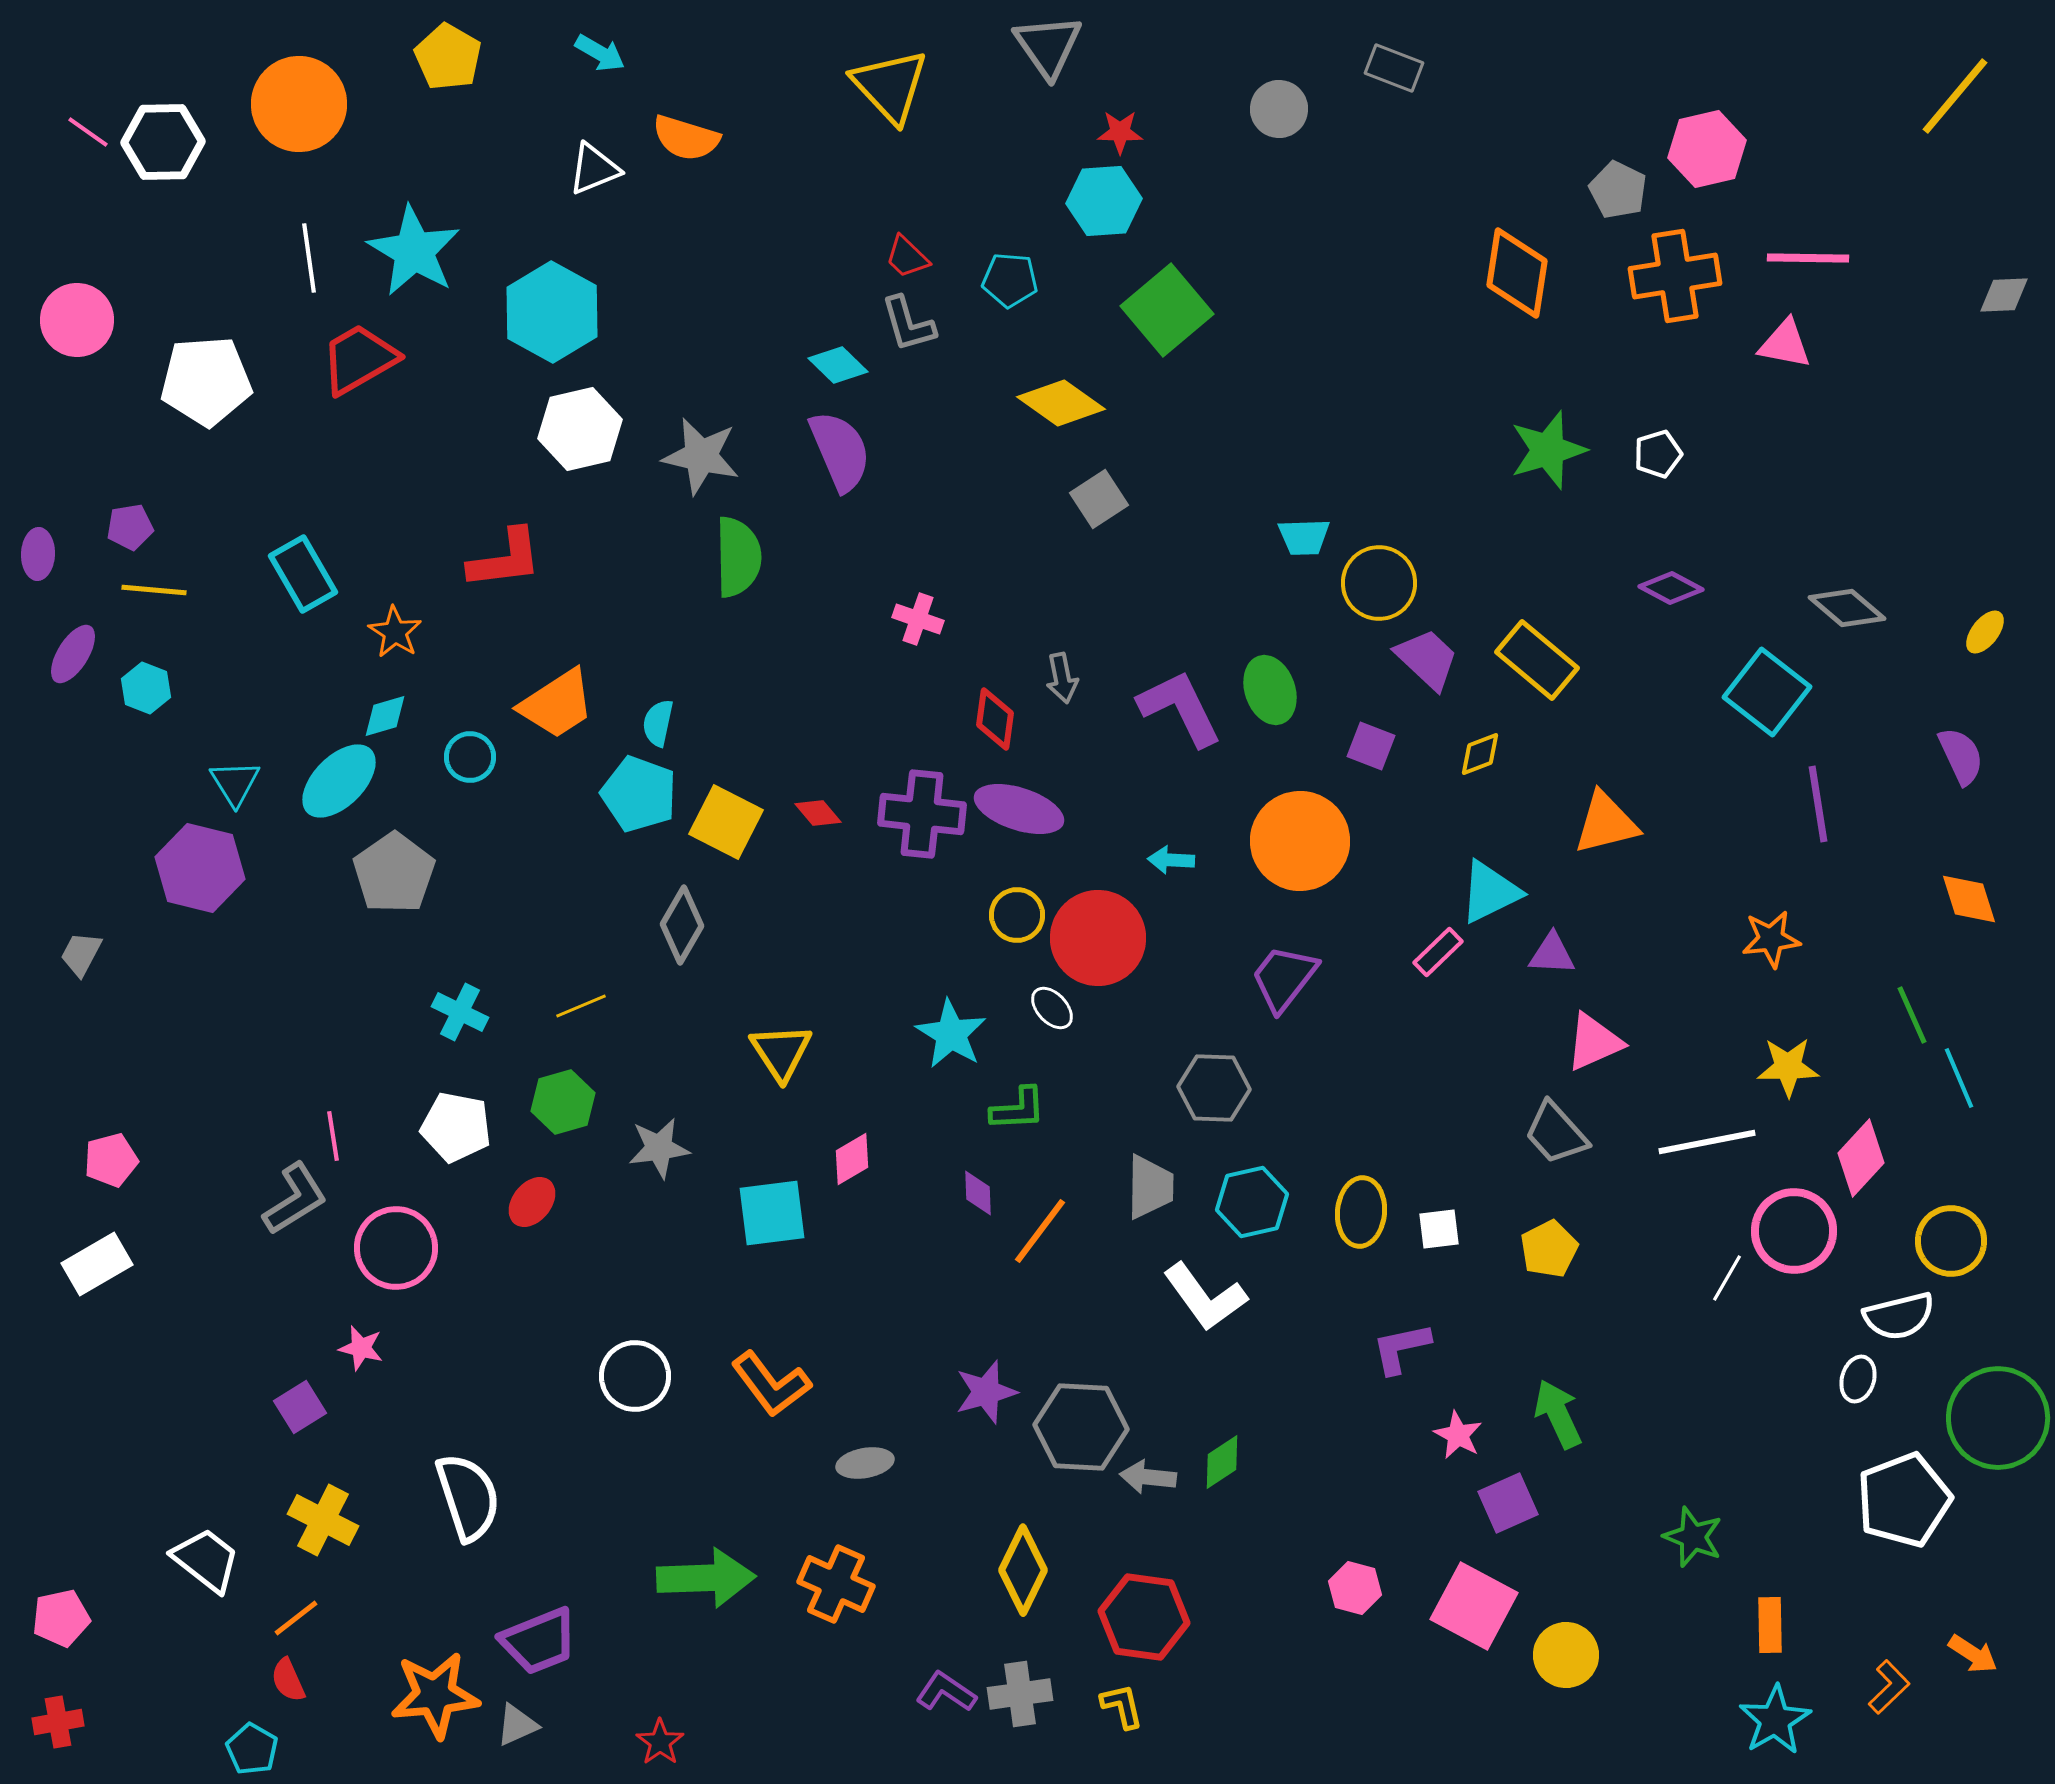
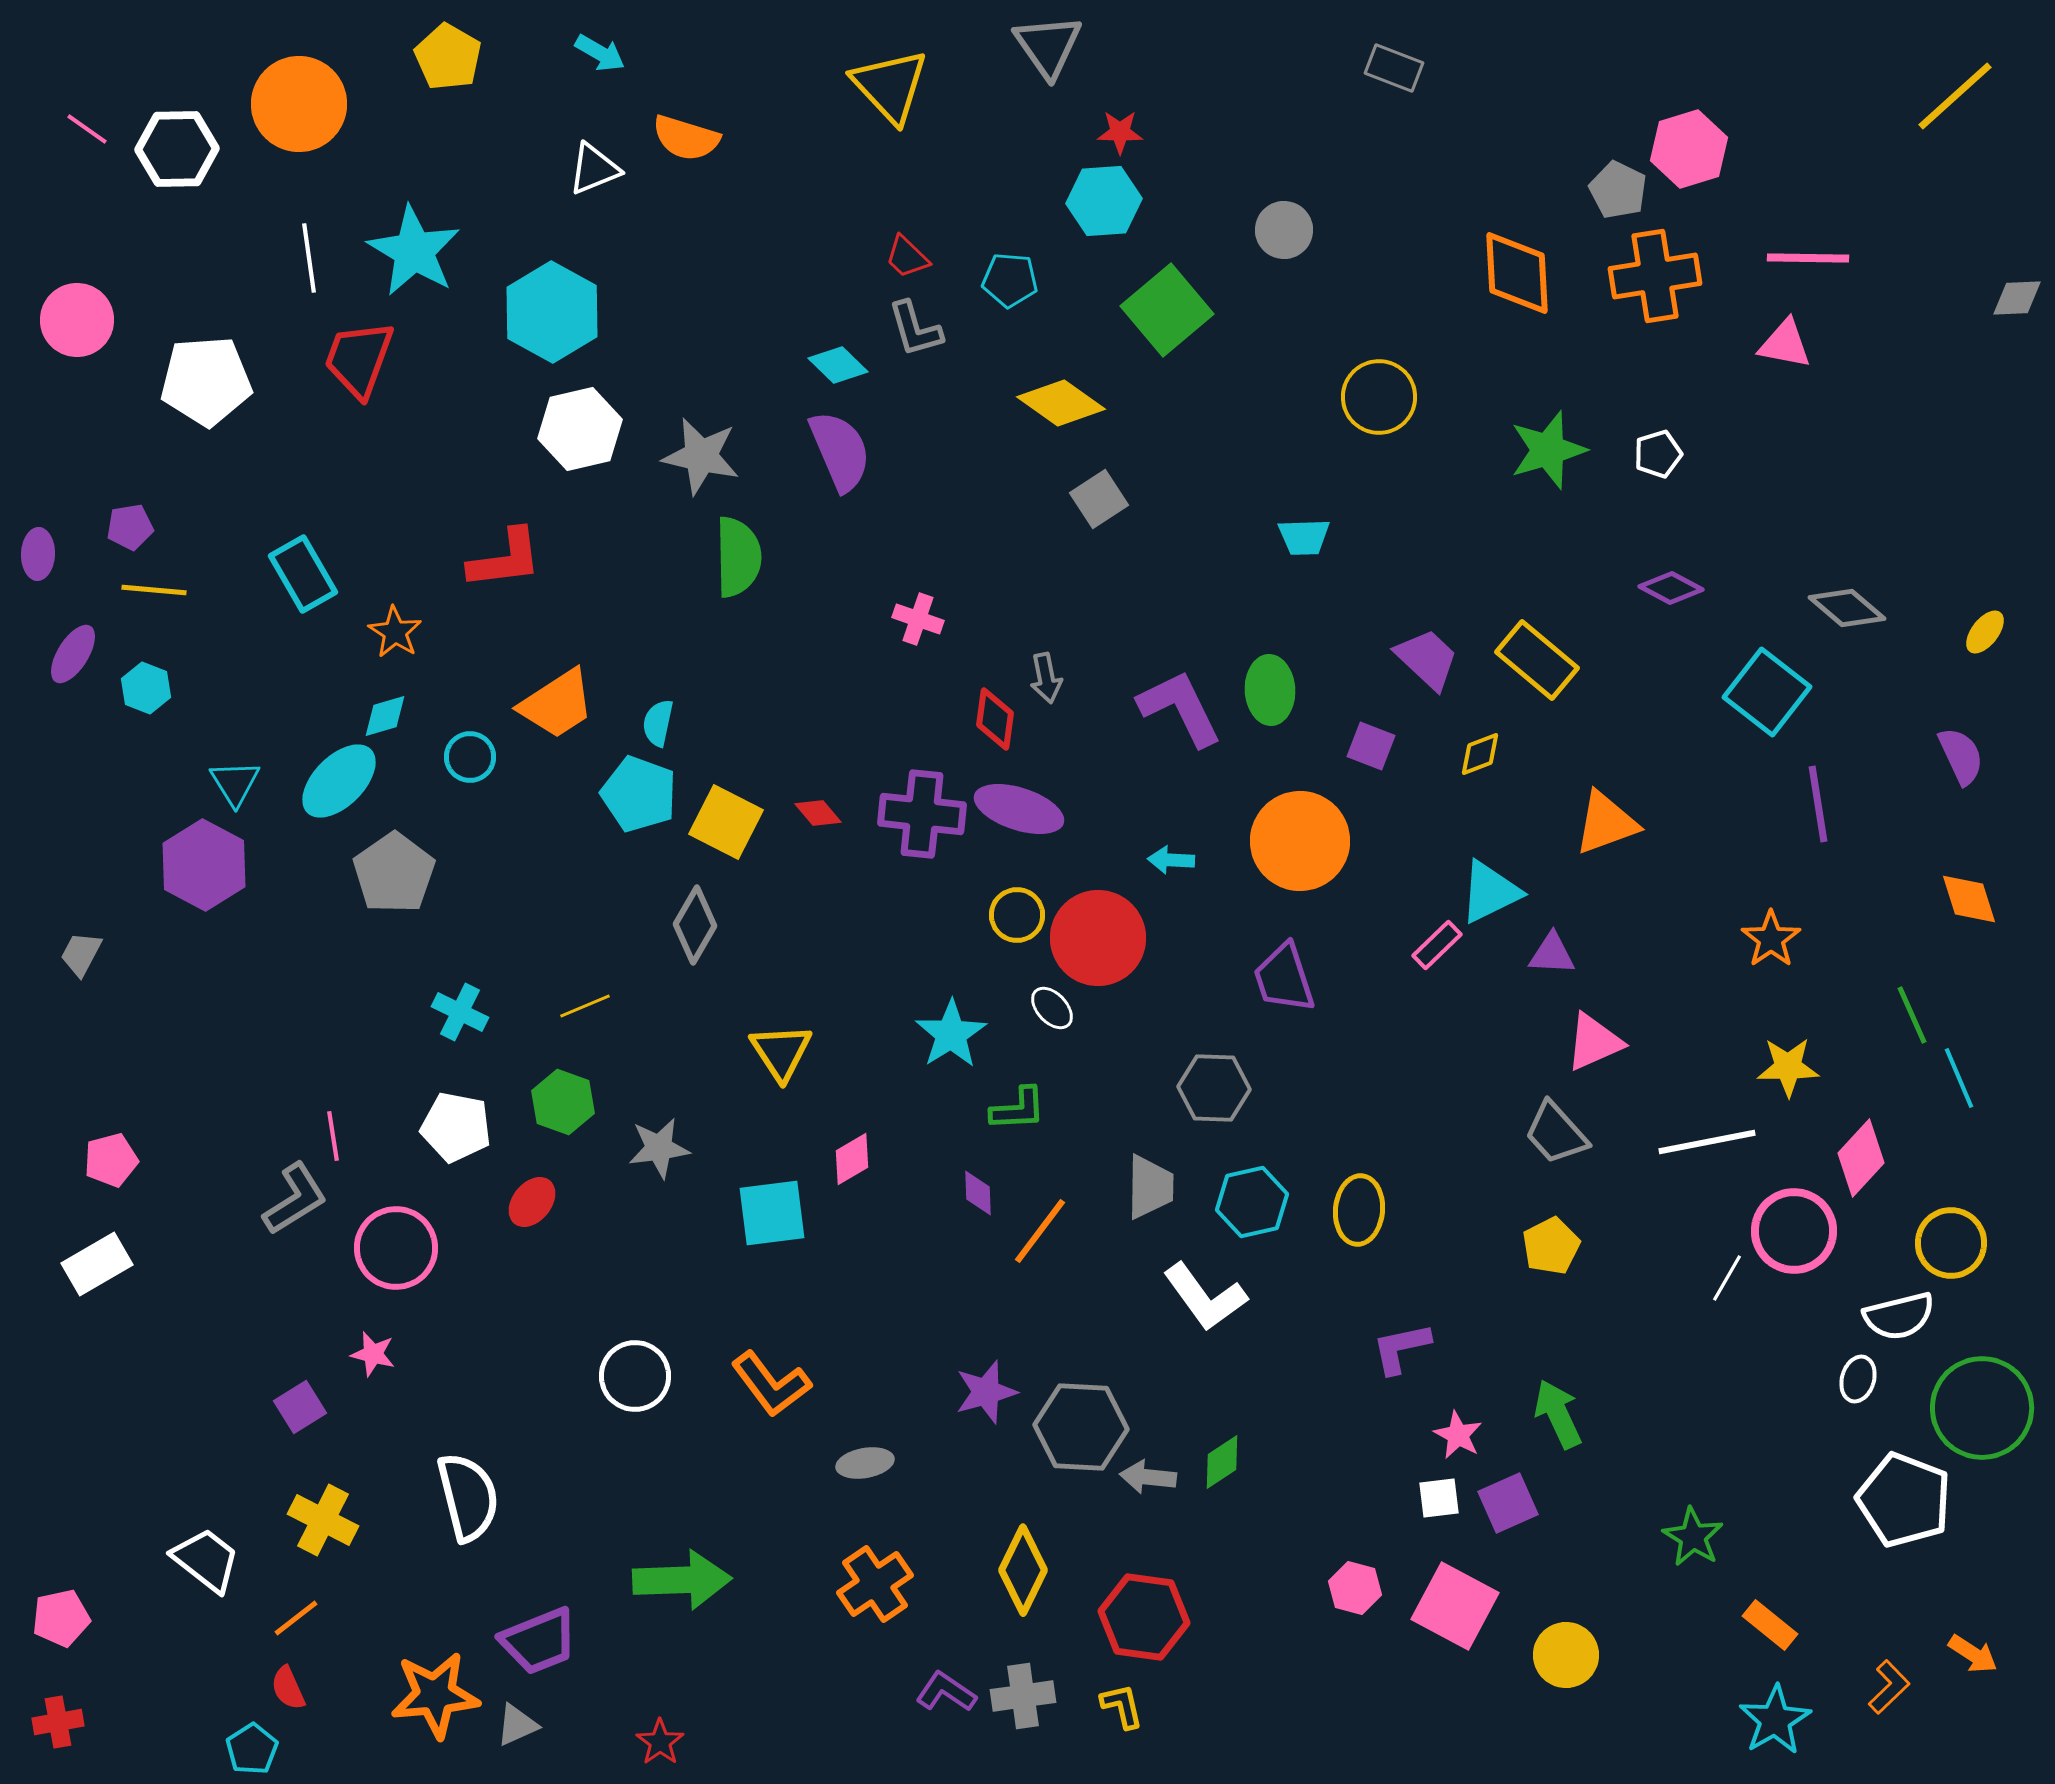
yellow line at (1955, 96): rotated 8 degrees clockwise
gray circle at (1279, 109): moved 5 px right, 121 px down
pink line at (88, 132): moved 1 px left, 3 px up
white hexagon at (163, 142): moved 14 px right, 7 px down
pink hexagon at (1707, 149): moved 18 px left; rotated 4 degrees counterclockwise
orange diamond at (1517, 273): rotated 12 degrees counterclockwise
orange cross at (1675, 276): moved 20 px left
gray diamond at (2004, 295): moved 13 px right, 3 px down
gray L-shape at (908, 324): moved 7 px right, 5 px down
red trapezoid at (359, 359): rotated 40 degrees counterclockwise
yellow circle at (1379, 583): moved 186 px up
gray arrow at (1062, 678): moved 16 px left
green ellipse at (1270, 690): rotated 16 degrees clockwise
orange triangle at (1606, 823): rotated 6 degrees counterclockwise
purple hexagon at (200, 868): moved 4 px right, 3 px up; rotated 14 degrees clockwise
gray diamond at (682, 925): moved 13 px right
orange star at (1771, 939): rotated 28 degrees counterclockwise
pink rectangle at (1438, 952): moved 1 px left, 7 px up
purple trapezoid at (1284, 978): rotated 56 degrees counterclockwise
yellow line at (581, 1006): moved 4 px right
cyan star at (951, 1034): rotated 8 degrees clockwise
green hexagon at (563, 1102): rotated 24 degrees counterclockwise
yellow ellipse at (1361, 1212): moved 2 px left, 2 px up
white square at (1439, 1229): moved 269 px down
yellow circle at (1951, 1241): moved 2 px down
yellow pentagon at (1549, 1249): moved 2 px right, 3 px up
pink star at (361, 1348): moved 12 px right, 6 px down
green circle at (1998, 1418): moved 16 px left, 10 px up
white semicircle at (468, 1497): rotated 4 degrees clockwise
white pentagon at (1904, 1500): rotated 30 degrees counterclockwise
green star at (1693, 1537): rotated 10 degrees clockwise
green arrow at (706, 1578): moved 24 px left, 2 px down
orange cross at (836, 1584): moved 39 px right; rotated 32 degrees clockwise
pink square at (1474, 1606): moved 19 px left
orange rectangle at (1770, 1625): rotated 50 degrees counterclockwise
red semicircle at (288, 1680): moved 8 px down
gray cross at (1020, 1694): moved 3 px right, 2 px down
cyan pentagon at (252, 1749): rotated 9 degrees clockwise
